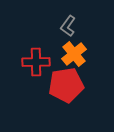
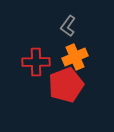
orange cross: moved 1 px right, 3 px down; rotated 15 degrees clockwise
red pentagon: rotated 12 degrees counterclockwise
